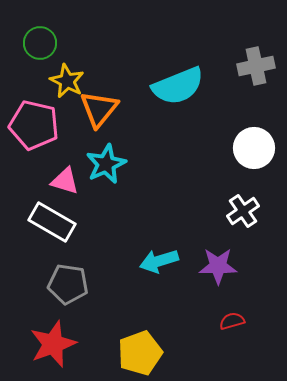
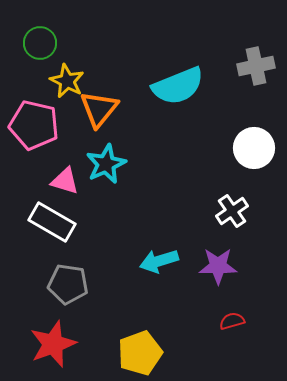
white cross: moved 11 px left
